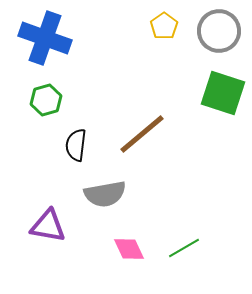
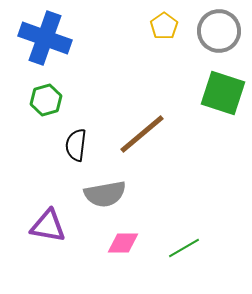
pink diamond: moved 6 px left, 6 px up; rotated 64 degrees counterclockwise
